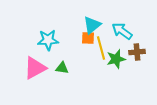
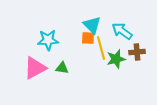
cyan triangle: rotated 36 degrees counterclockwise
